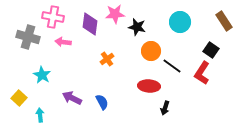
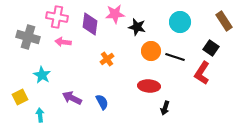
pink cross: moved 4 px right
black square: moved 2 px up
black line: moved 3 px right, 9 px up; rotated 18 degrees counterclockwise
yellow square: moved 1 px right, 1 px up; rotated 21 degrees clockwise
